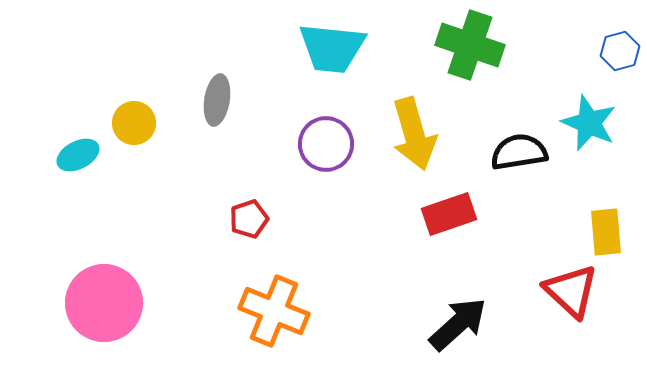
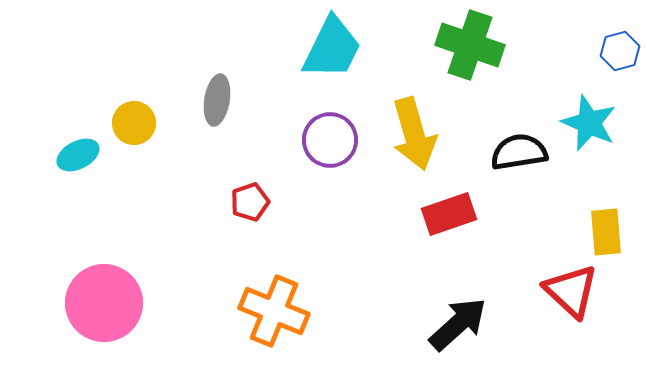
cyan trapezoid: rotated 70 degrees counterclockwise
purple circle: moved 4 px right, 4 px up
red pentagon: moved 1 px right, 17 px up
